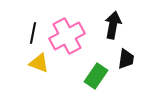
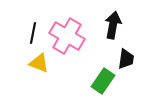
pink cross: rotated 32 degrees counterclockwise
green rectangle: moved 7 px right, 5 px down
